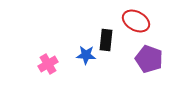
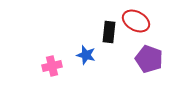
black rectangle: moved 3 px right, 8 px up
blue star: rotated 12 degrees clockwise
pink cross: moved 4 px right, 2 px down; rotated 18 degrees clockwise
